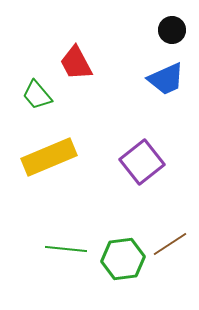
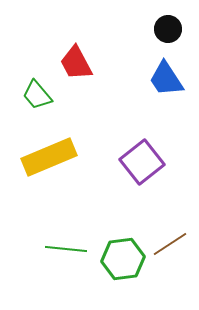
black circle: moved 4 px left, 1 px up
blue trapezoid: rotated 81 degrees clockwise
